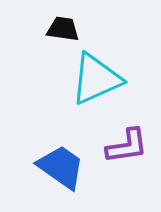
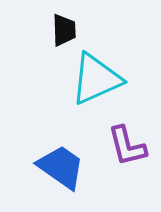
black trapezoid: moved 1 px right, 1 px down; rotated 80 degrees clockwise
purple L-shape: rotated 84 degrees clockwise
